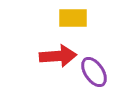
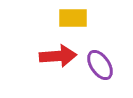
purple ellipse: moved 6 px right, 7 px up
